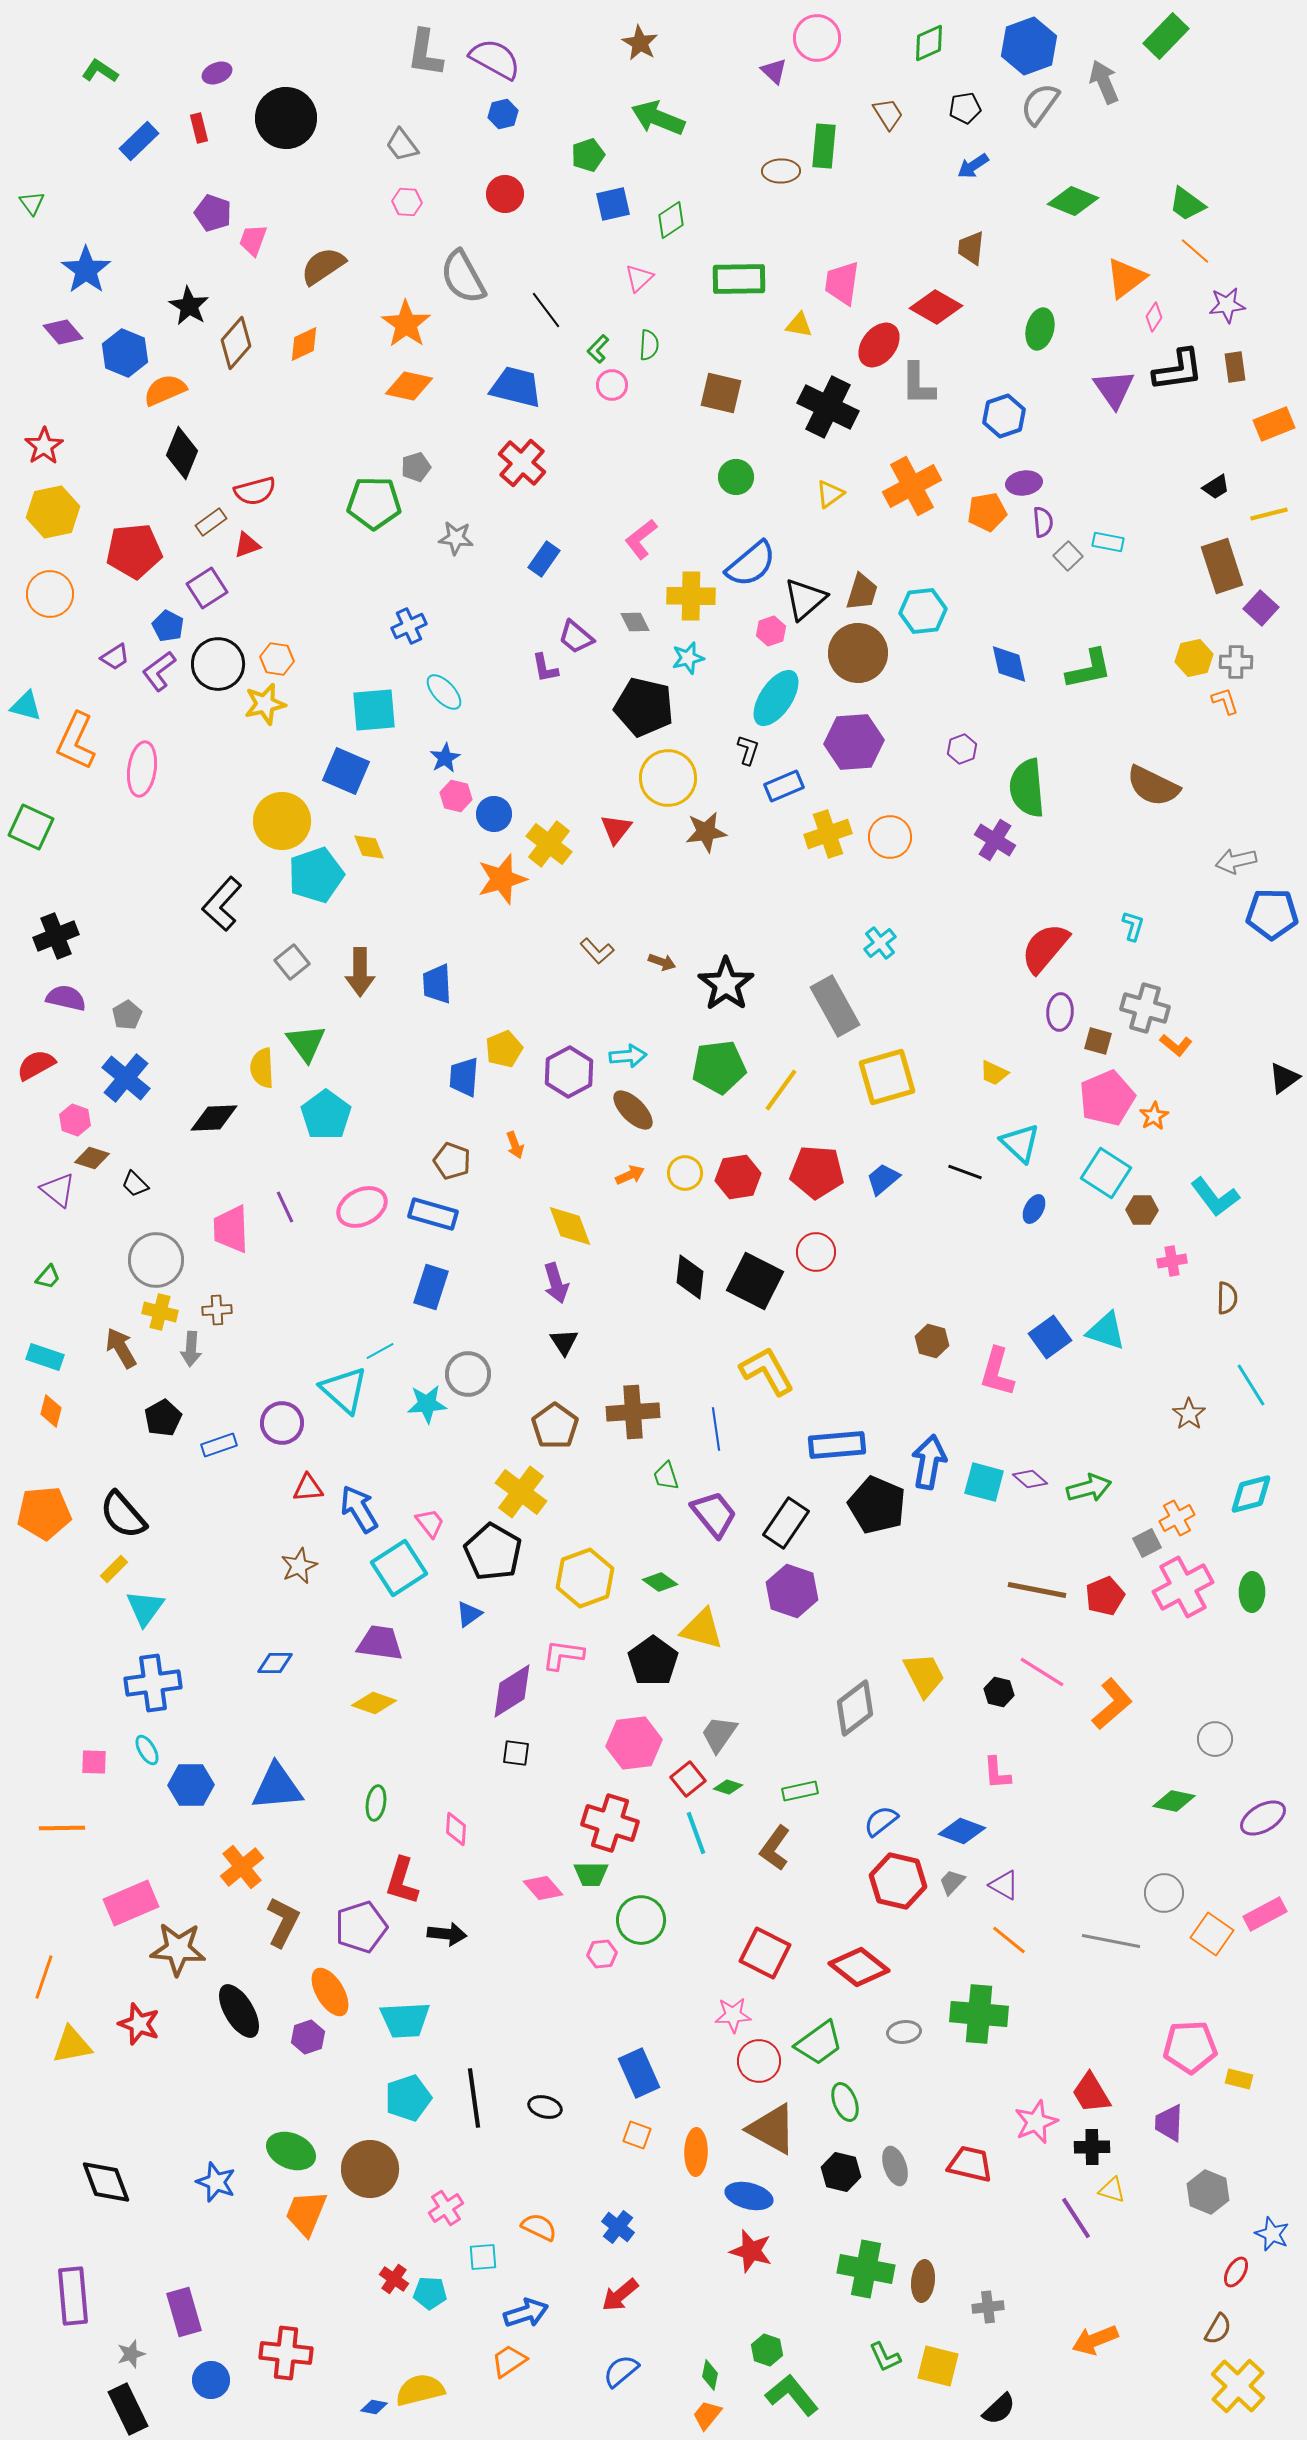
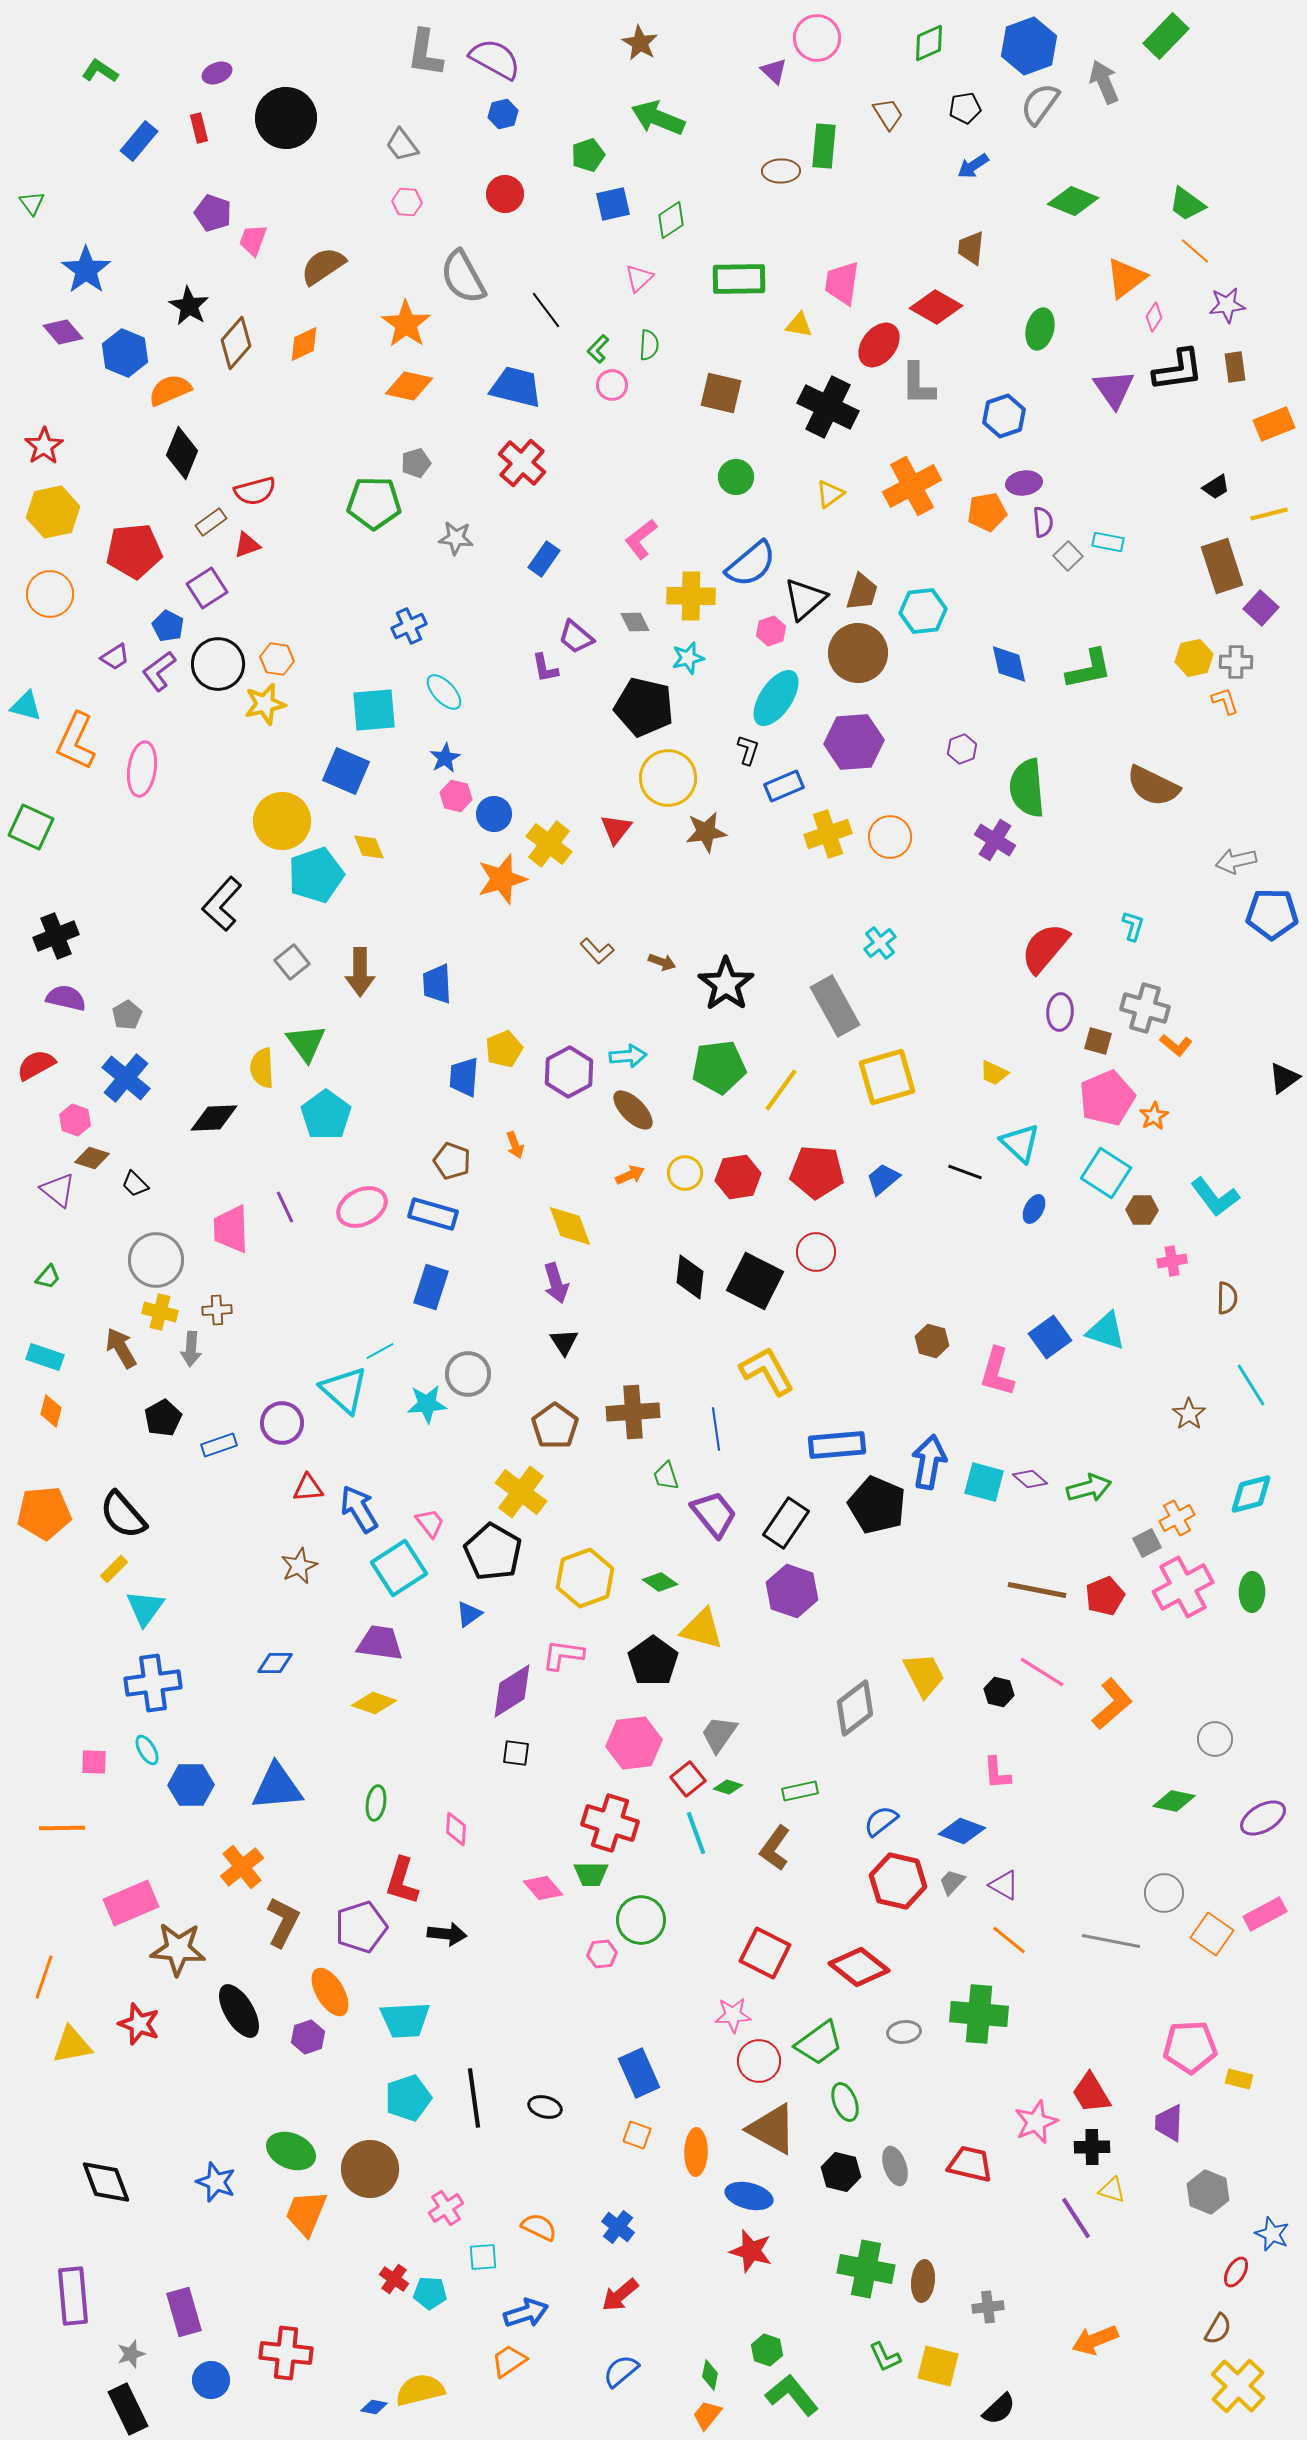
blue rectangle at (139, 141): rotated 6 degrees counterclockwise
orange semicircle at (165, 390): moved 5 px right
gray pentagon at (416, 467): moved 4 px up
